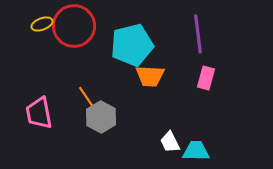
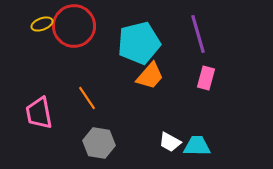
purple line: rotated 9 degrees counterclockwise
cyan pentagon: moved 7 px right, 2 px up
orange trapezoid: rotated 52 degrees counterclockwise
gray hexagon: moved 2 px left, 26 px down; rotated 20 degrees counterclockwise
white trapezoid: rotated 35 degrees counterclockwise
cyan trapezoid: moved 1 px right, 5 px up
